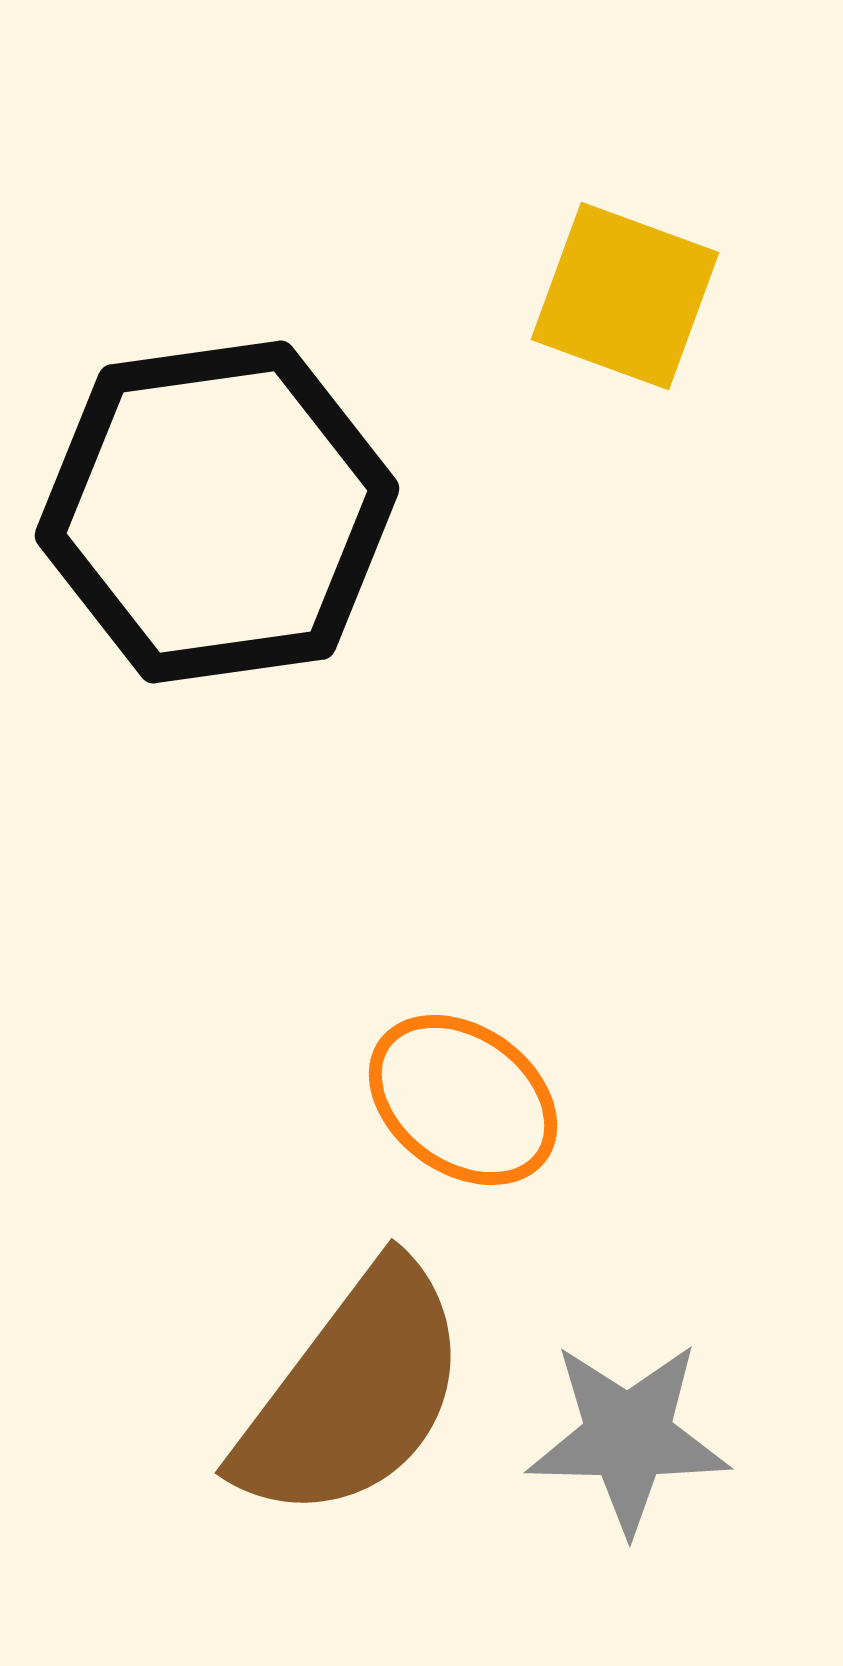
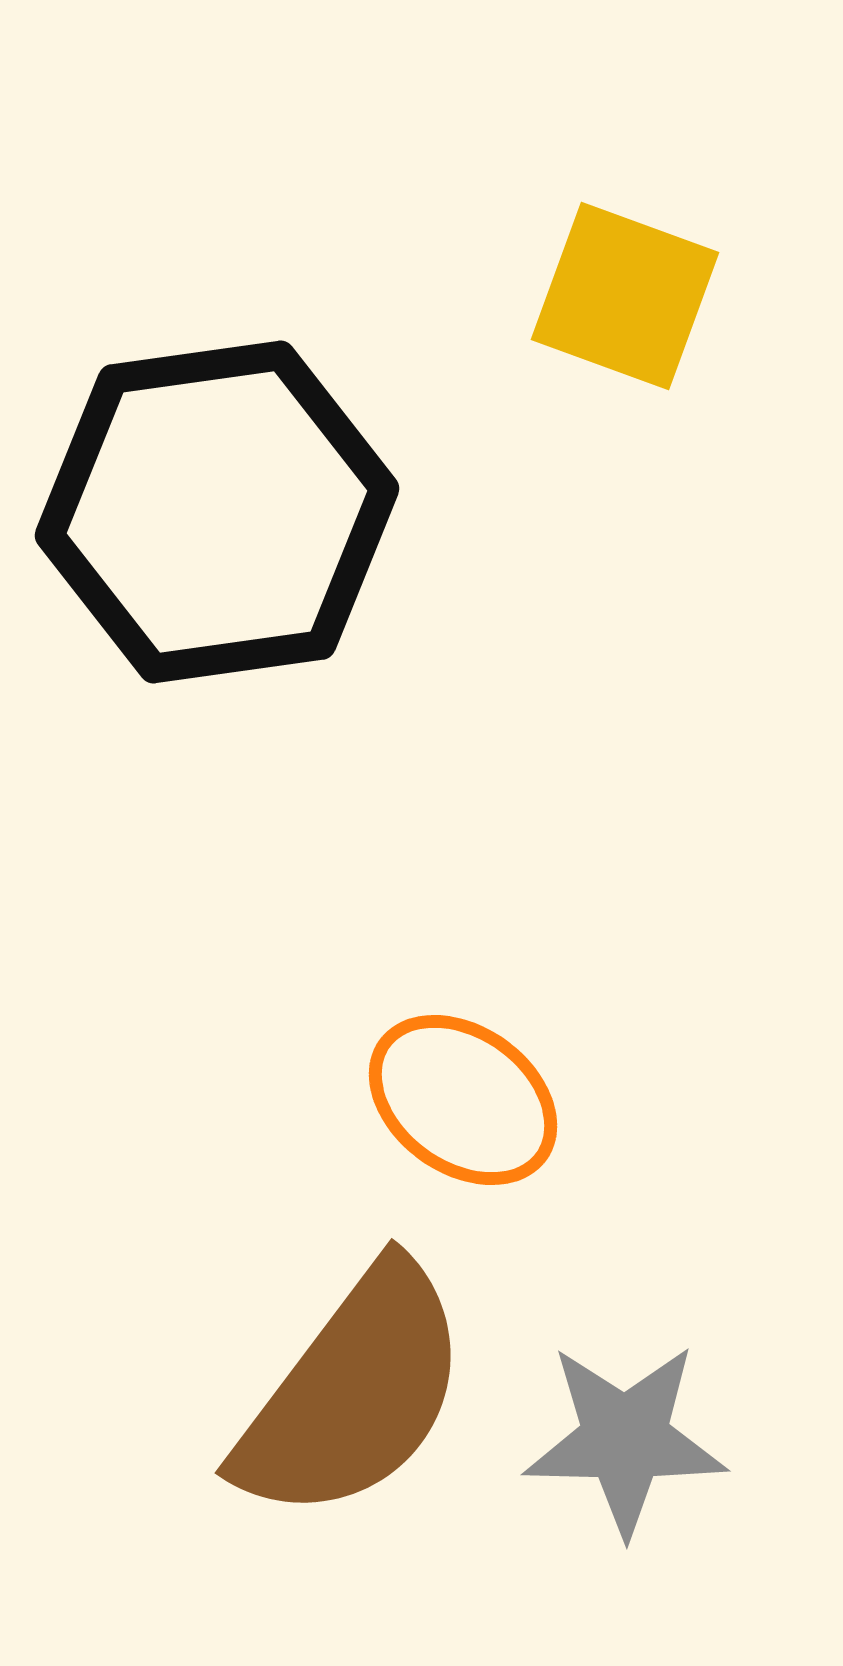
gray star: moved 3 px left, 2 px down
